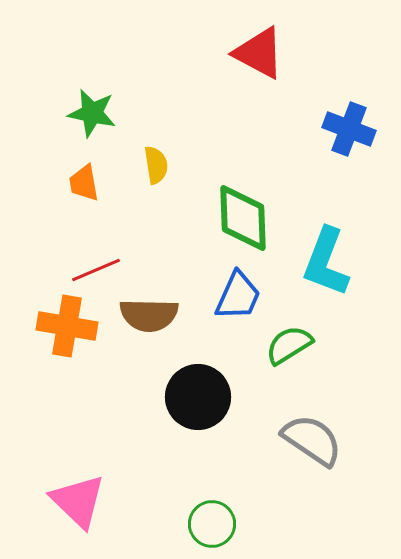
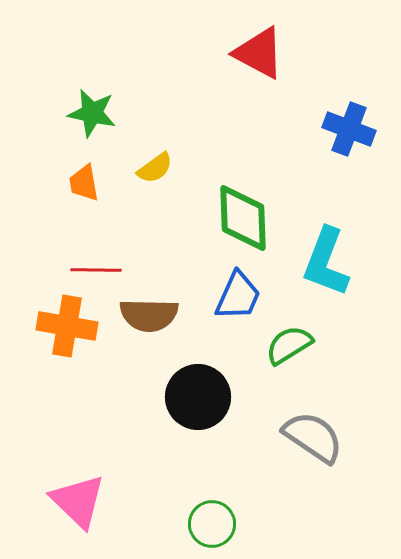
yellow semicircle: moved 1 px left, 3 px down; rotated 63 degrees clockwise
red line: rotated 24 degrees clockwise
gray semicircle: moved 1 px right, 3 px up
